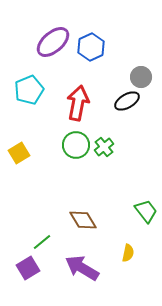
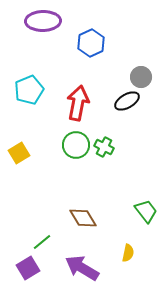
purple ellipse: moved 10 px left, 21 px up; rotated 40 degrees clockwise
blue hexagon: moved 4 px up
green cross: rotated 24 degrees counterclockwise
brown diamond: moved 2 px up
